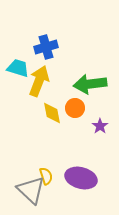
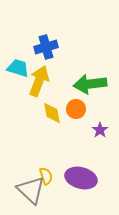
orange circle: moved 1 px right, 1 px down
purple star: moved 4 px down
